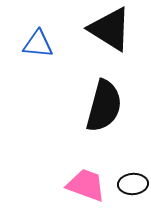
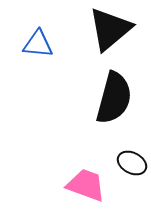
black triangle: rotated 48 degrees clockwise
black semicircle: moved 10 px right, 8 px up
black ellipse: moved 1 px left, 21 px up; rotated 32 degrees clockwise
